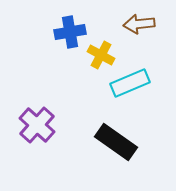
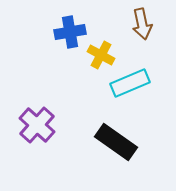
brown arrow: moved 3 px right; rotated 96 degrees counterclockwise
